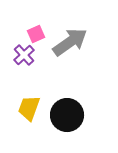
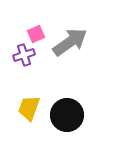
purple cross: rotated 25 degrees clockwise
